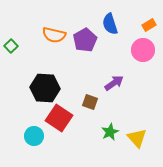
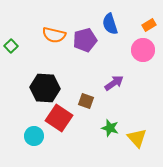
purple pentagon: rotated 15 degrees clockwise
brown square: moved 4 px left, 1 px up
green star: moved 4 px up; rotated 30 degrees counterclockwise
